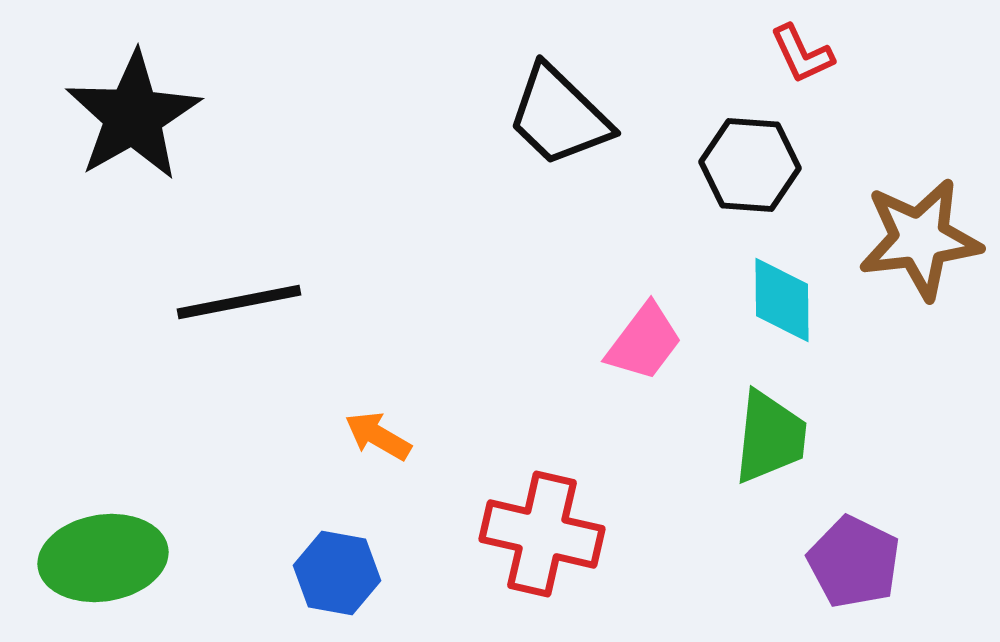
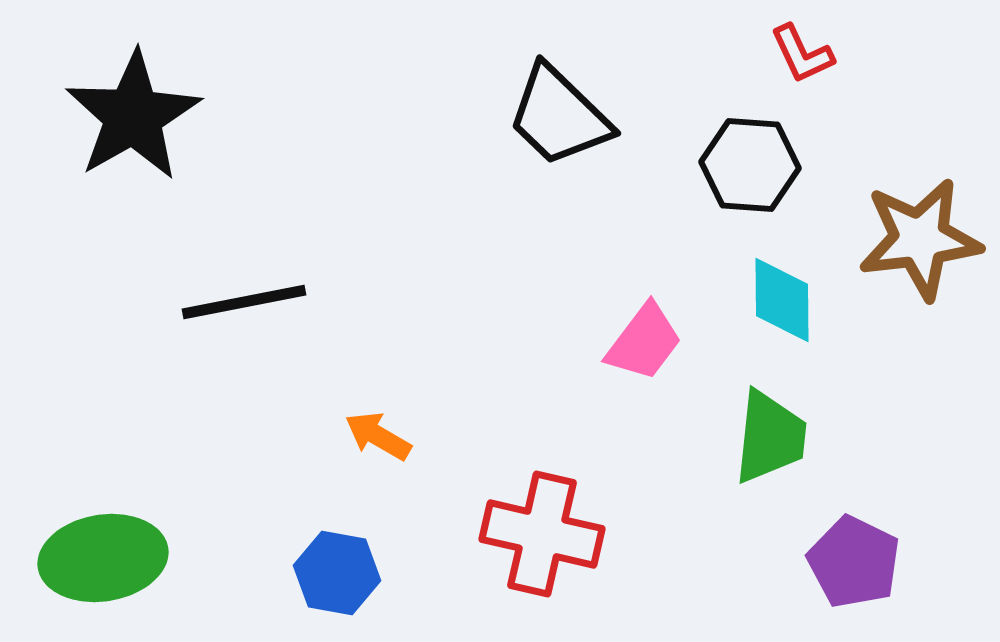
black line: moved 5 px right
